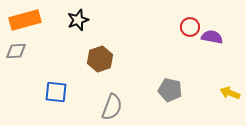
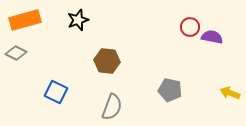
gray diamond: moved 2 px down; rotated 30 degrees clockwise
brown hexagon: moved 7 px right, 2 px down; rotated 25 degrees clockwise
blue square: rotated 20 degrees clockwise
